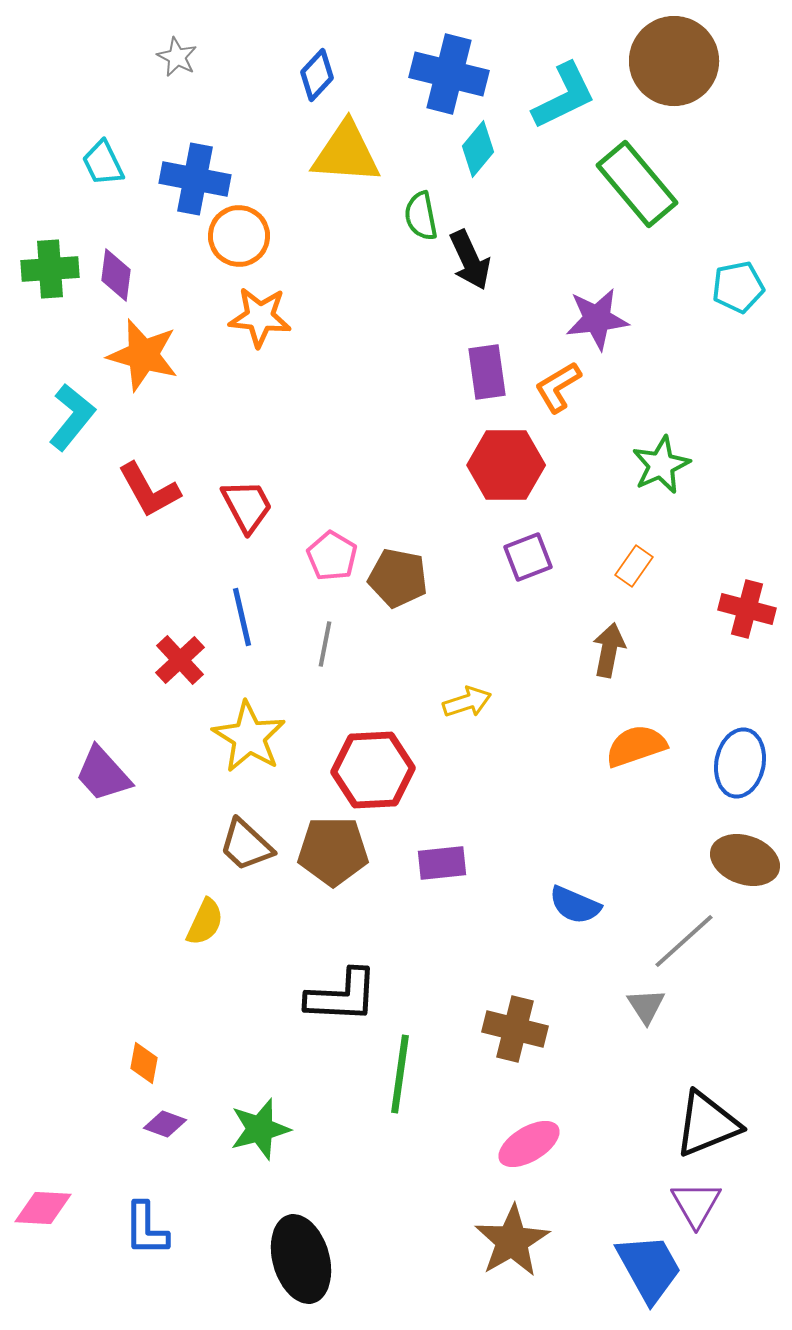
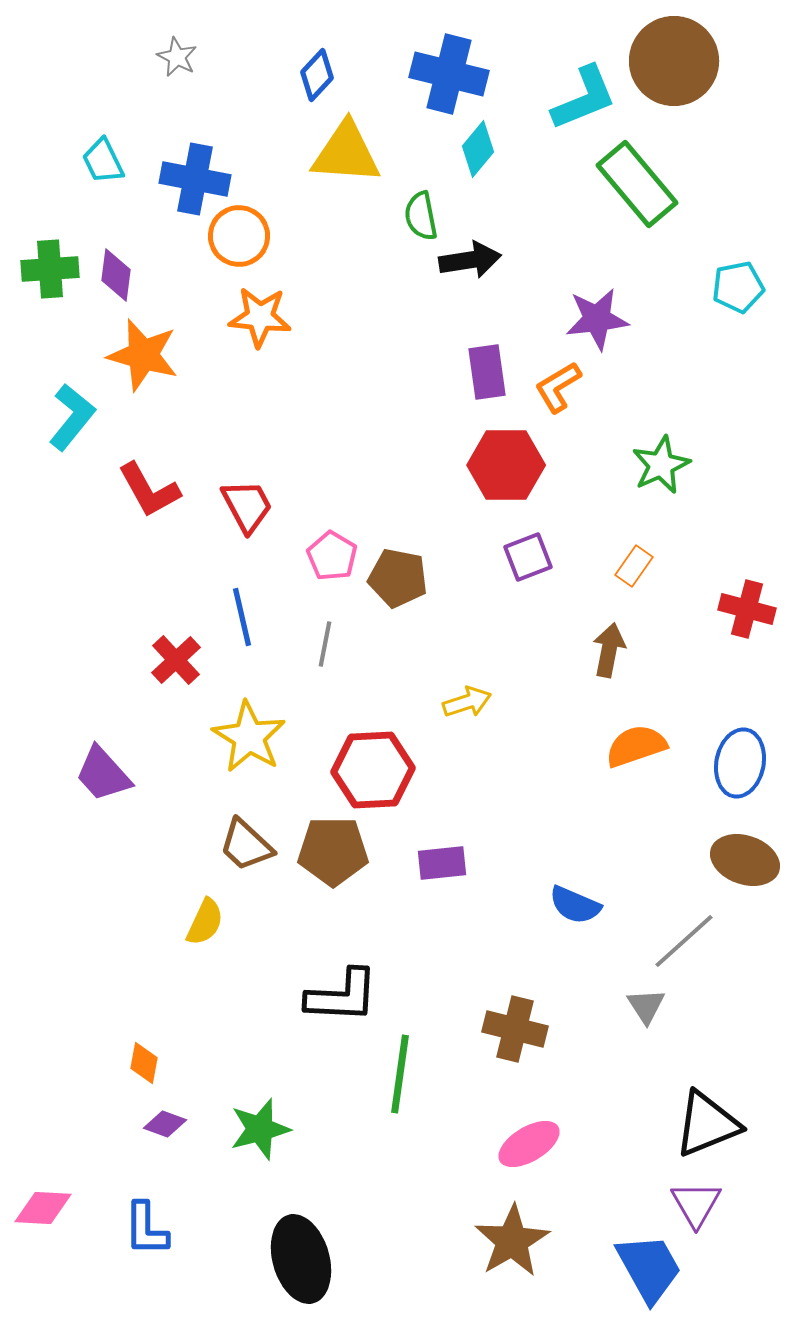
cyan L-shape at (564, 96): moved 20 px right, 2 px down; rotated 4 degrees clockwise
cyan trapezoid at (103, 163): moved 2 px up
black arrow at (470, 260): rotated 74 degrees counterclockwise
red cross at (180, 660): moved 4 px left
